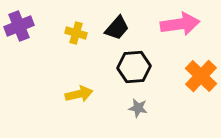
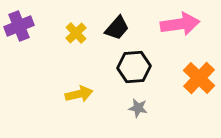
yellow cross: rotated 30 degrees clockwise
orange cross: moved 2 px left, 2 px down
